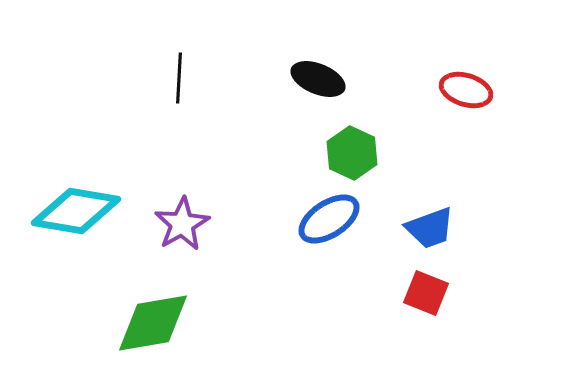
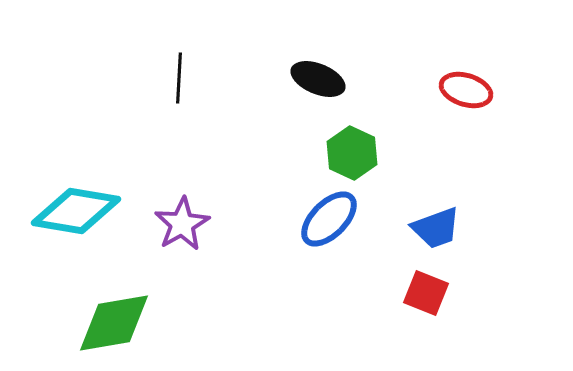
blue ellipse: rotated 12 degrees counterclockwise
blue trapezoid: moved 6 px right
green diamond: moved 39 px left
